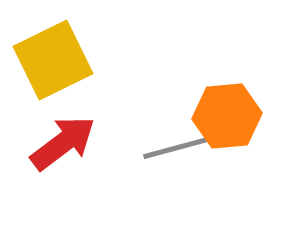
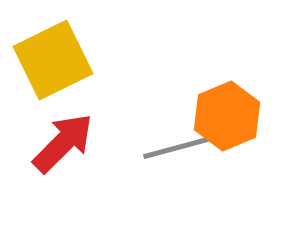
orange hexagon: rotated 18 degrees counterclockwise
red arrow: rotated 8 degrees counterclockwise
